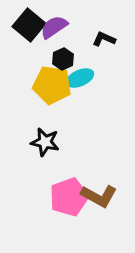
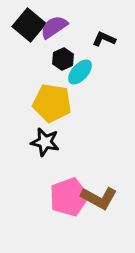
cyan ellipse: moved 6 px up; rotated 24 degrees counterclockwise
yellow pentagon: moved 18 px down
brown L-shape: moved 2 px down
